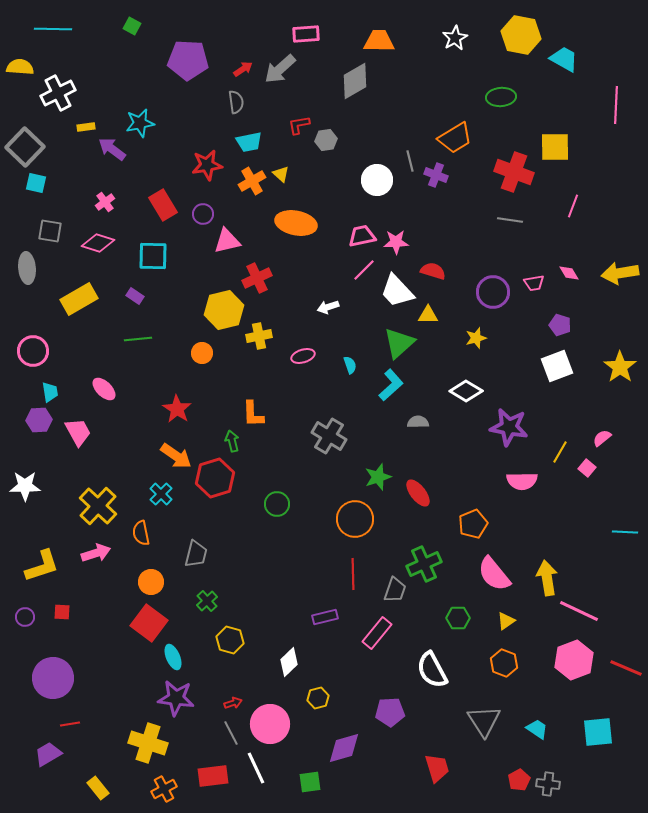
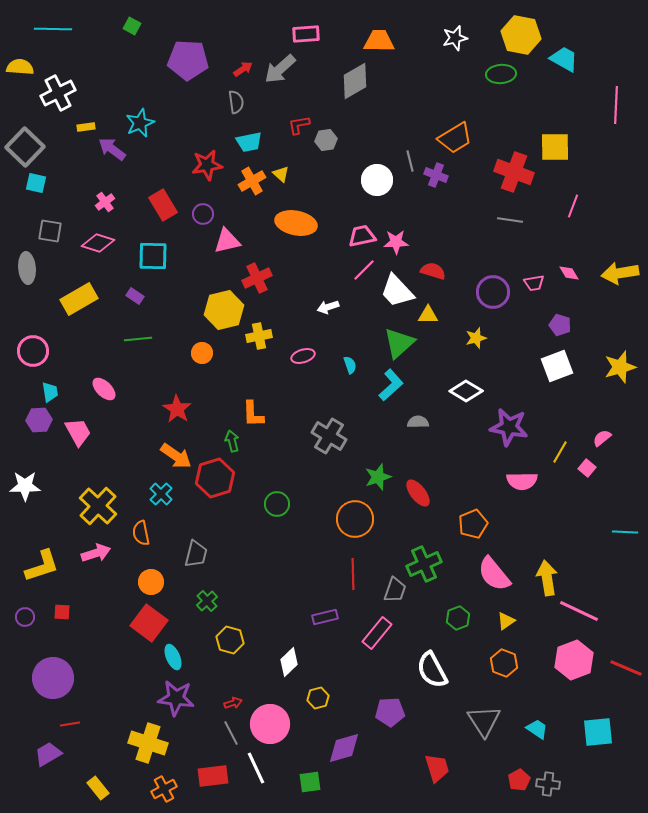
white star at (455, 38): rotated 15 degrees clockwise
green ellipse at (501, 97): moved 23 px up
cyan star at (140, 123): rotated 12 degrees counterclockwise
yellow star at (620, 367): rotated 20 degrees clockwise
green hexagon at (458, 618): rotated 20 degrees counterclockwise
